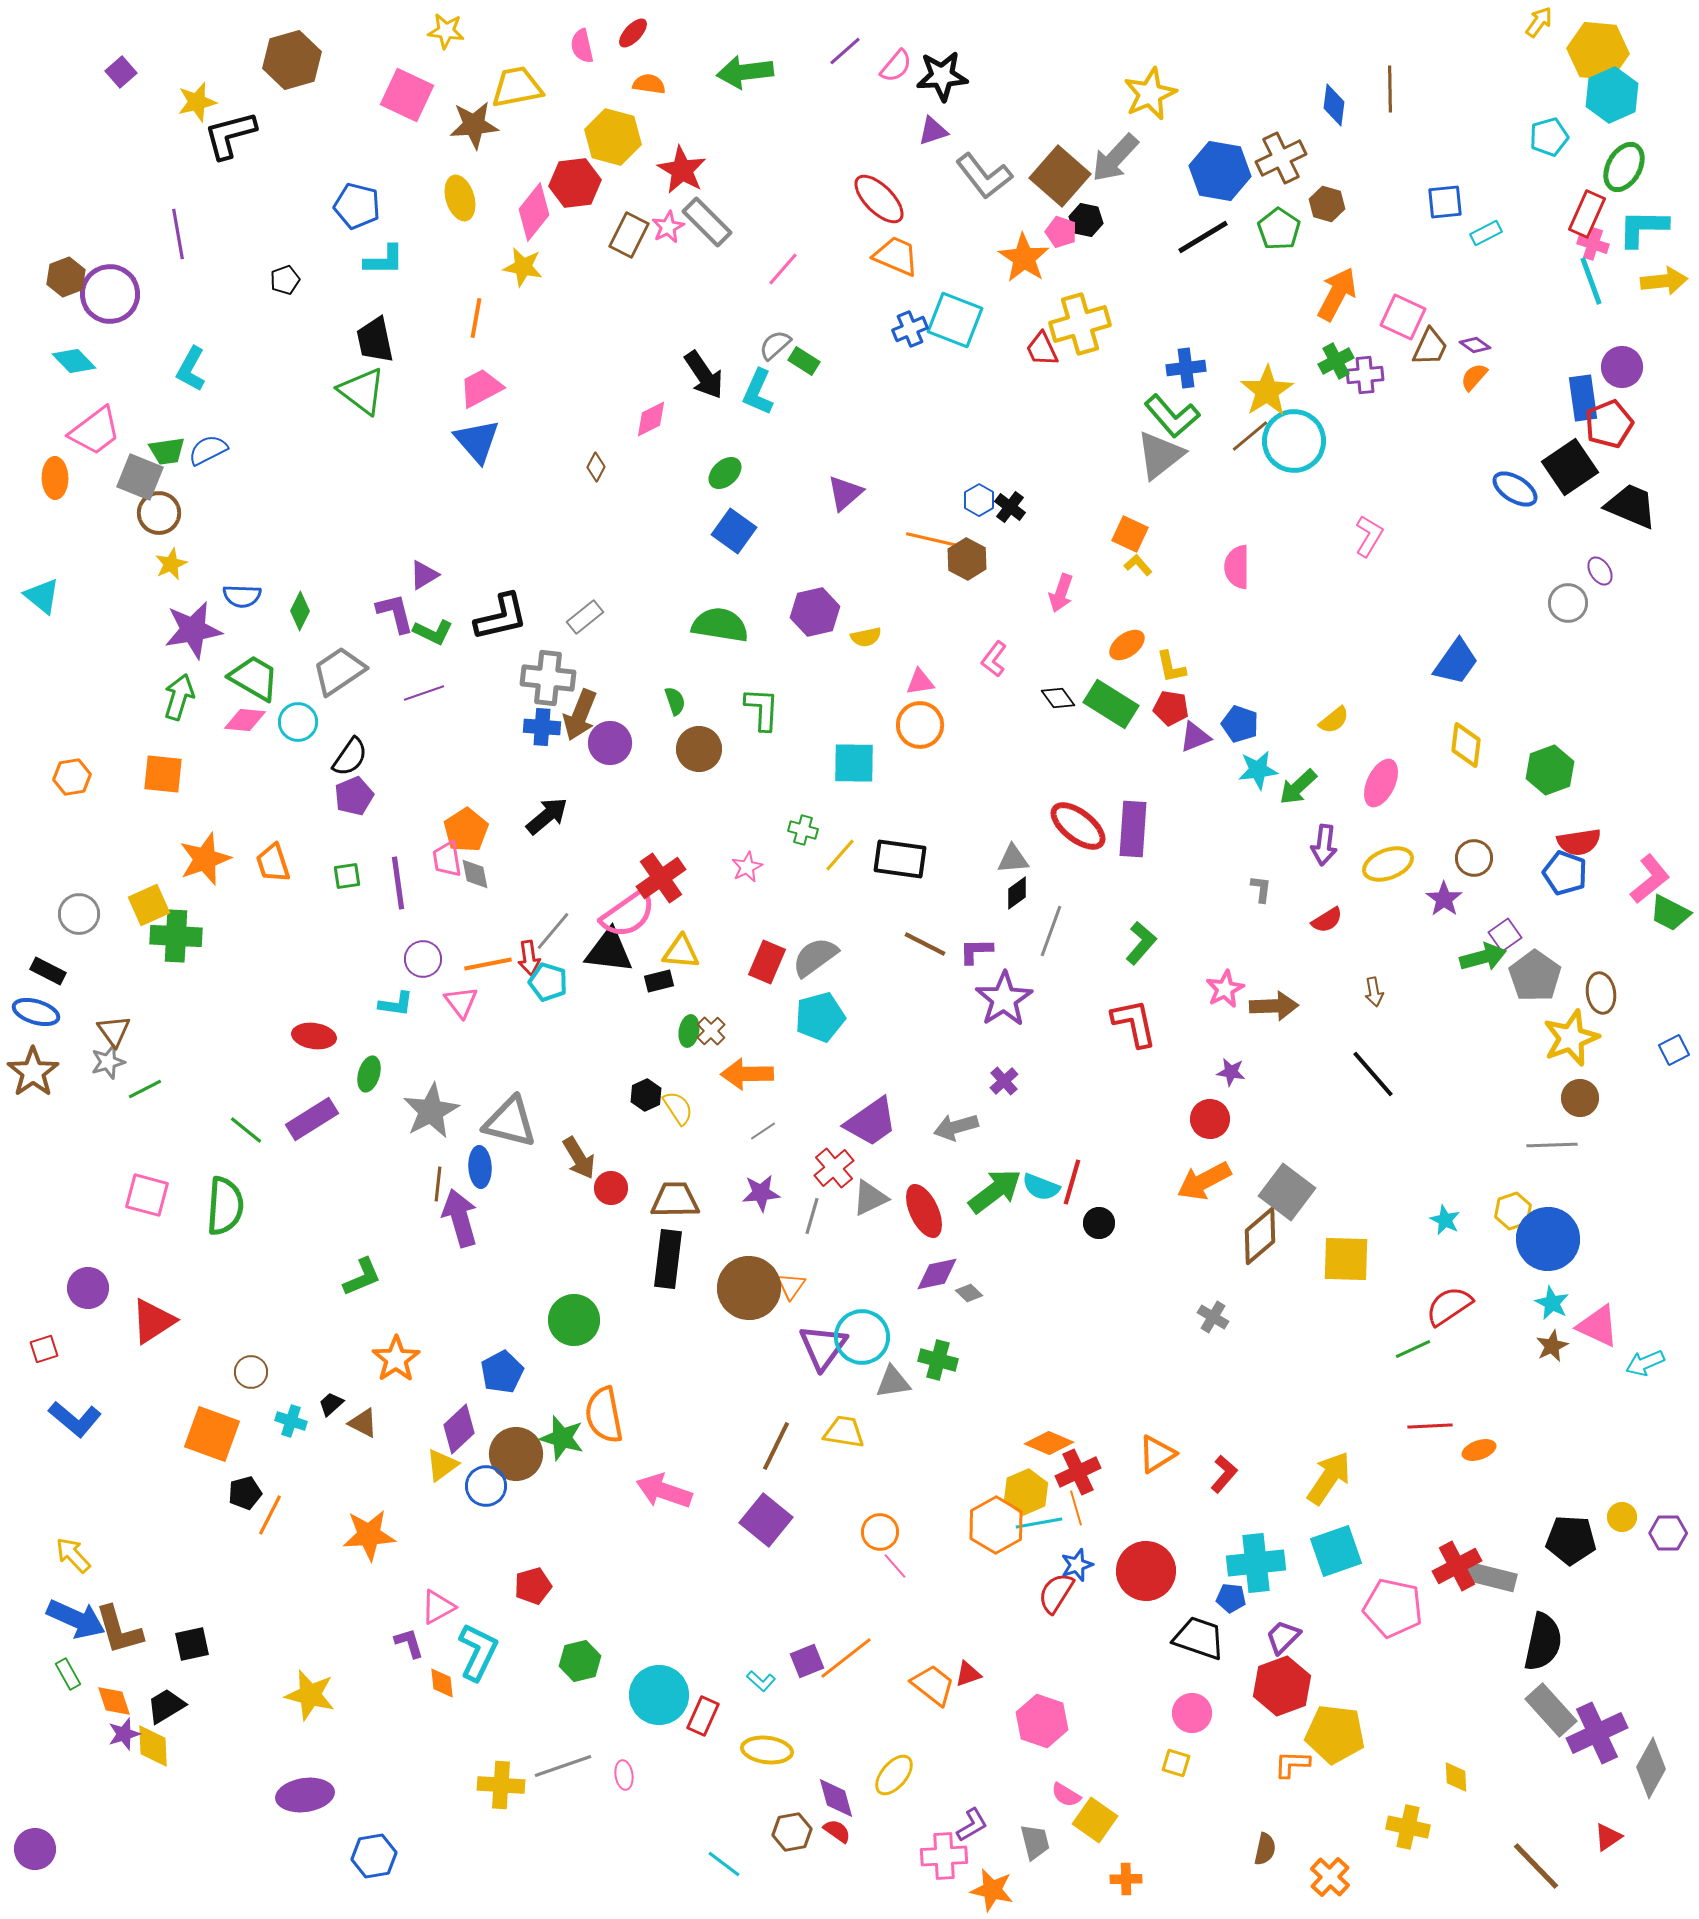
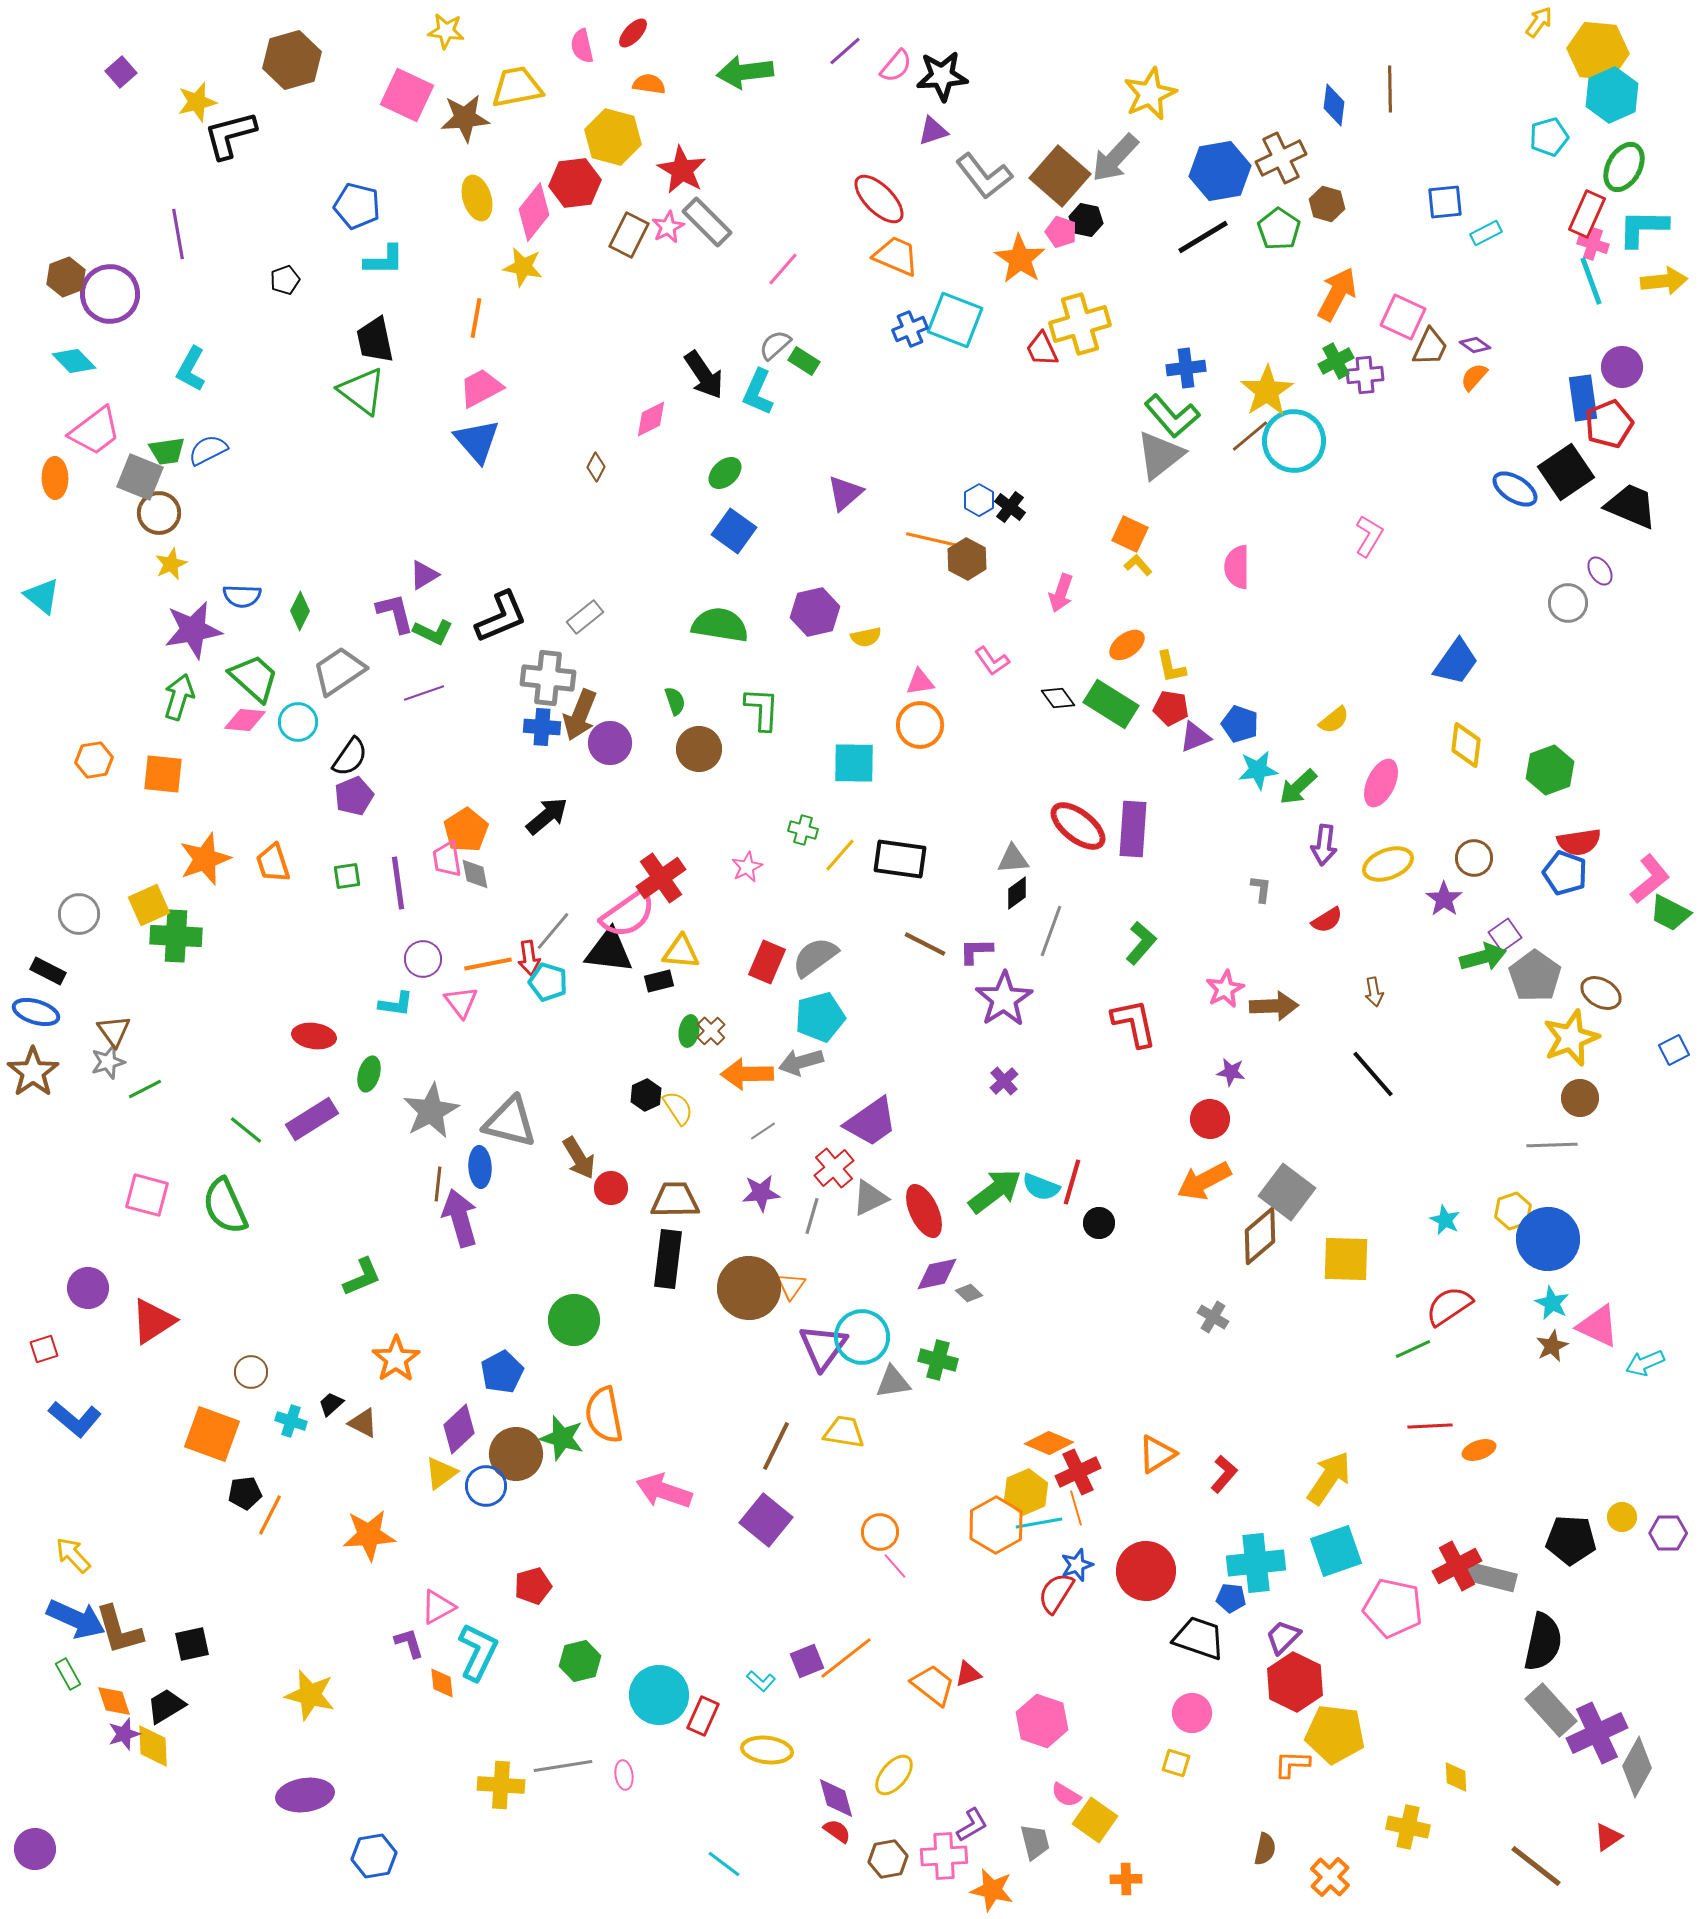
brown star at (474, 125): moved 9 px left, 7 px up
blue hexagon at (1220, 171): rotated 20 degrees counterclockwise
yellow ellipse at (460, 198): moved 17 px right
orange star at (1024, 258): moved 4 px left, 1 px down
black square at (1570, 467): moved 4 px left, 5 px down
black L-shape at (501, 617): rotated 10 degrees counterclockwise
pink L-shape at (994, 659): moved 2 px left, 2 px down; rotated 72 degrees counterclockwise
green trapezoid at (254, 678): rotated 12 degrees clockwise
orange hexagon at (72, 777): moved 22 px right, 17 px up
brown ellipse at (1601, 993): rotated 51 degrees counterclockwise
gray arrow at (956, 1127): moved 155 px left, 65 px up
green semicircle at (225, 1206): rotated 152 degrees clockwise
yellow triangle at (442, 1465): moved 1 px left, 8 px down
black pentagon at (245, 1493): rotated 8 degrees clockwise
red hexagon at (1282, 1686): moved 13 px right, 4 px up; rotated 14 degrees counterclockwise
gray line at (563, 1766): rotated 10 degrees clockwise
gray diamond at (1651, 1768): moved 14 px left, 1 px up
brown hexagon at (792, 1832): moved 96 px right, 27 px down
brown line at (1536, 1866): rotated 8 degrees counterclockwise
